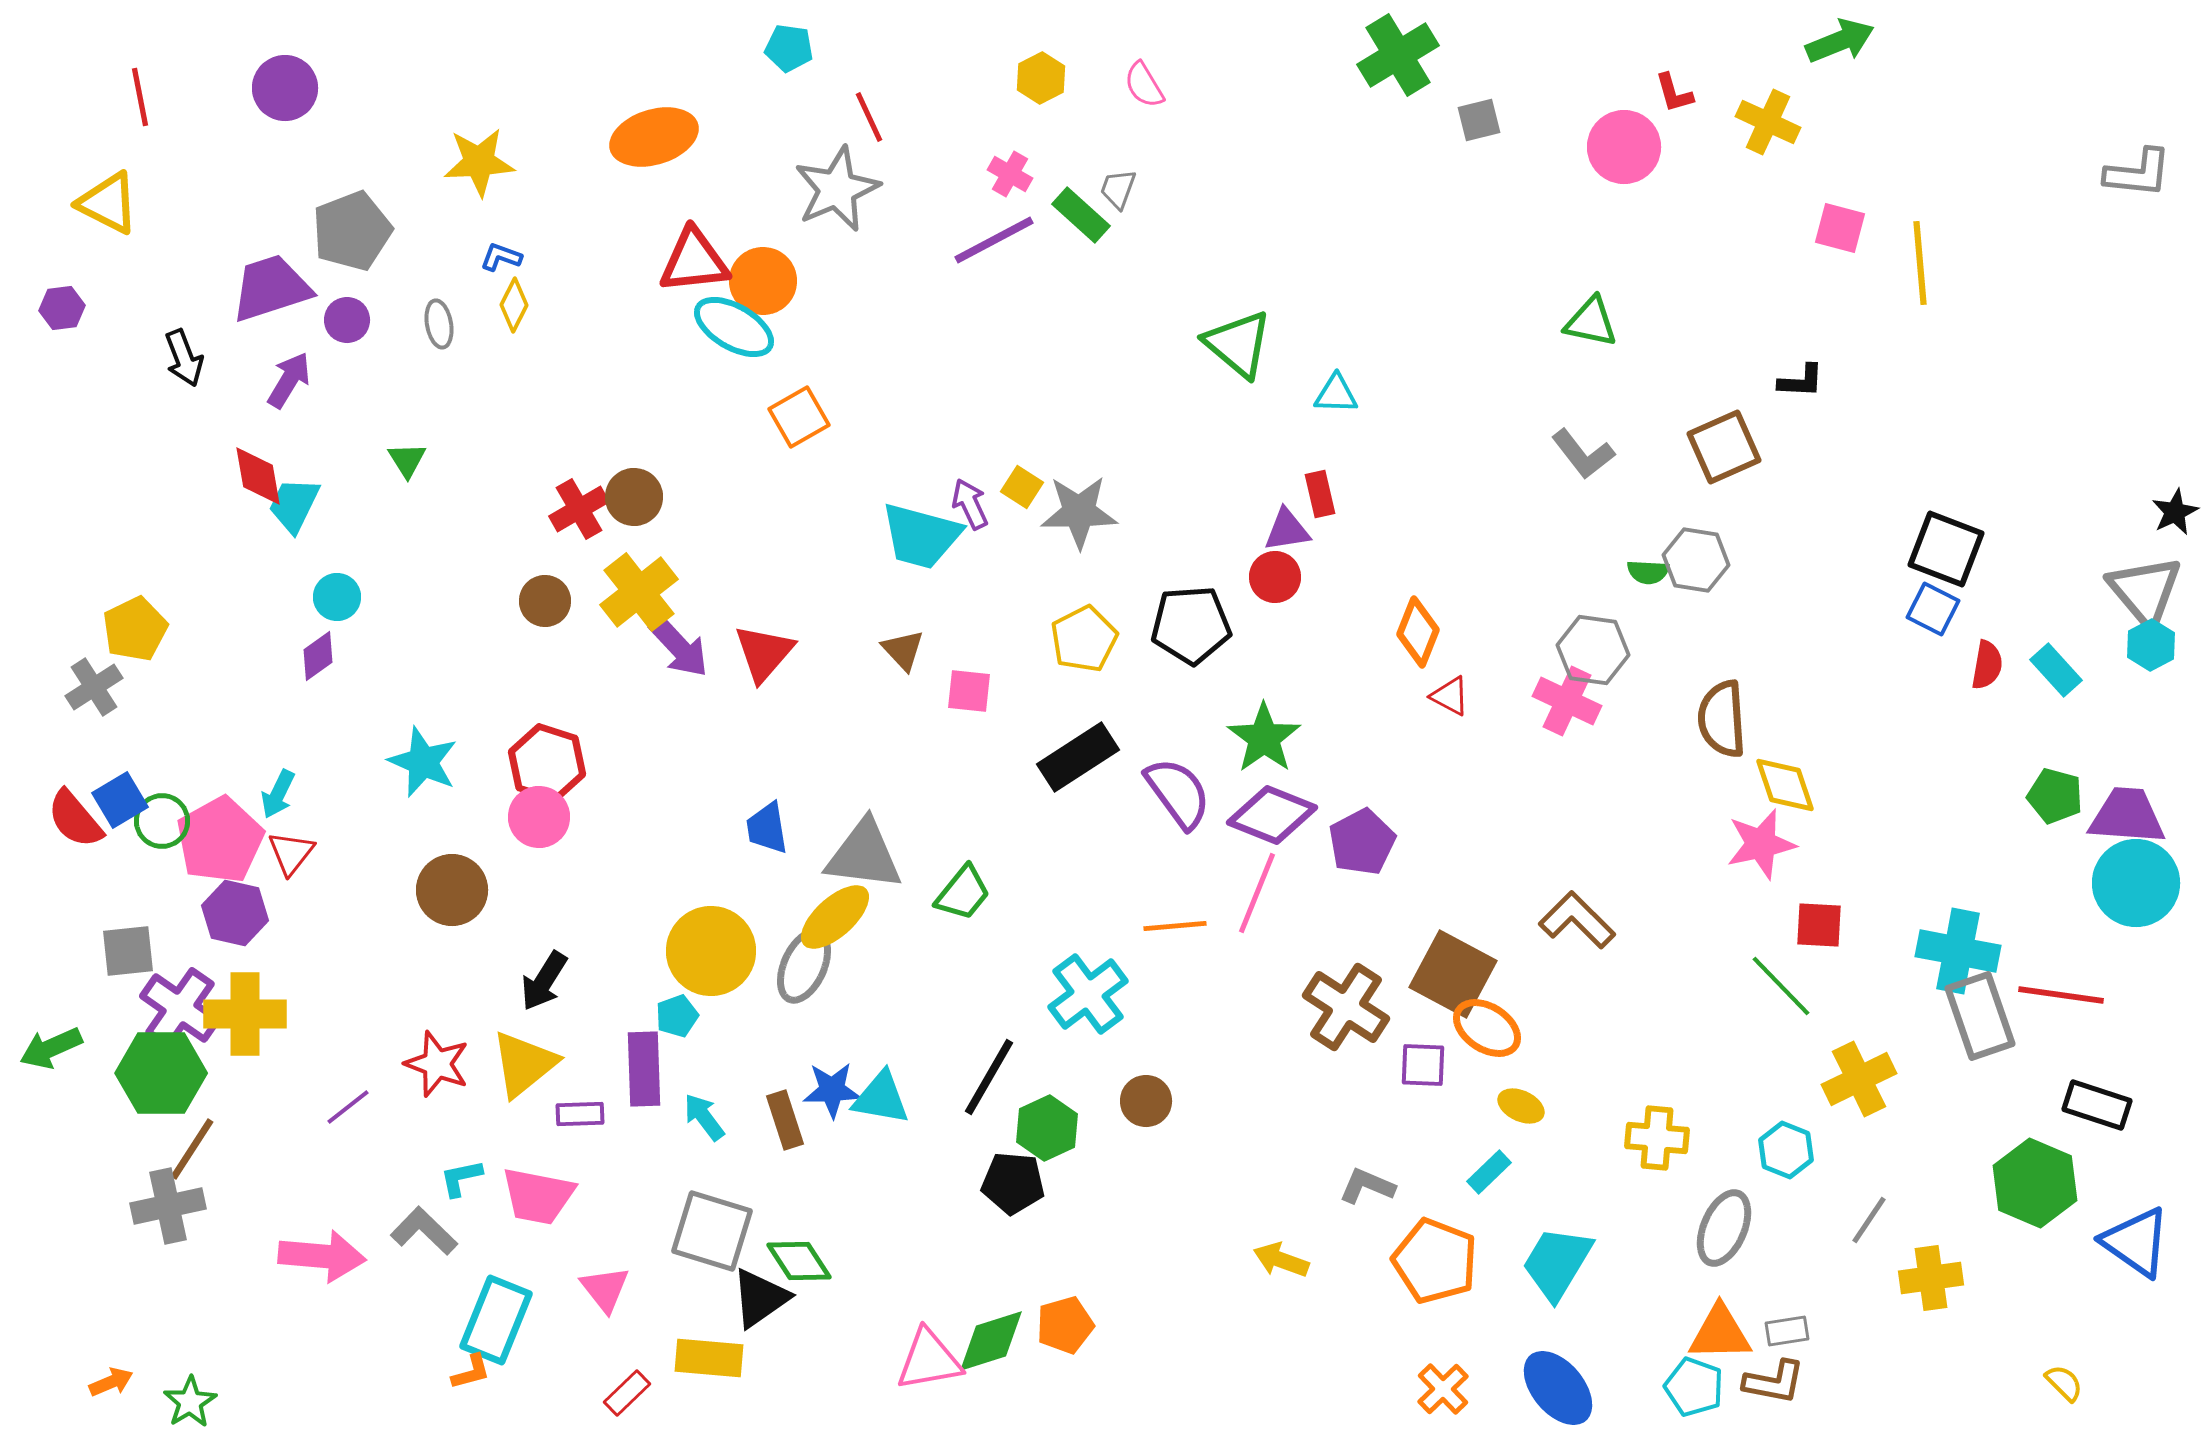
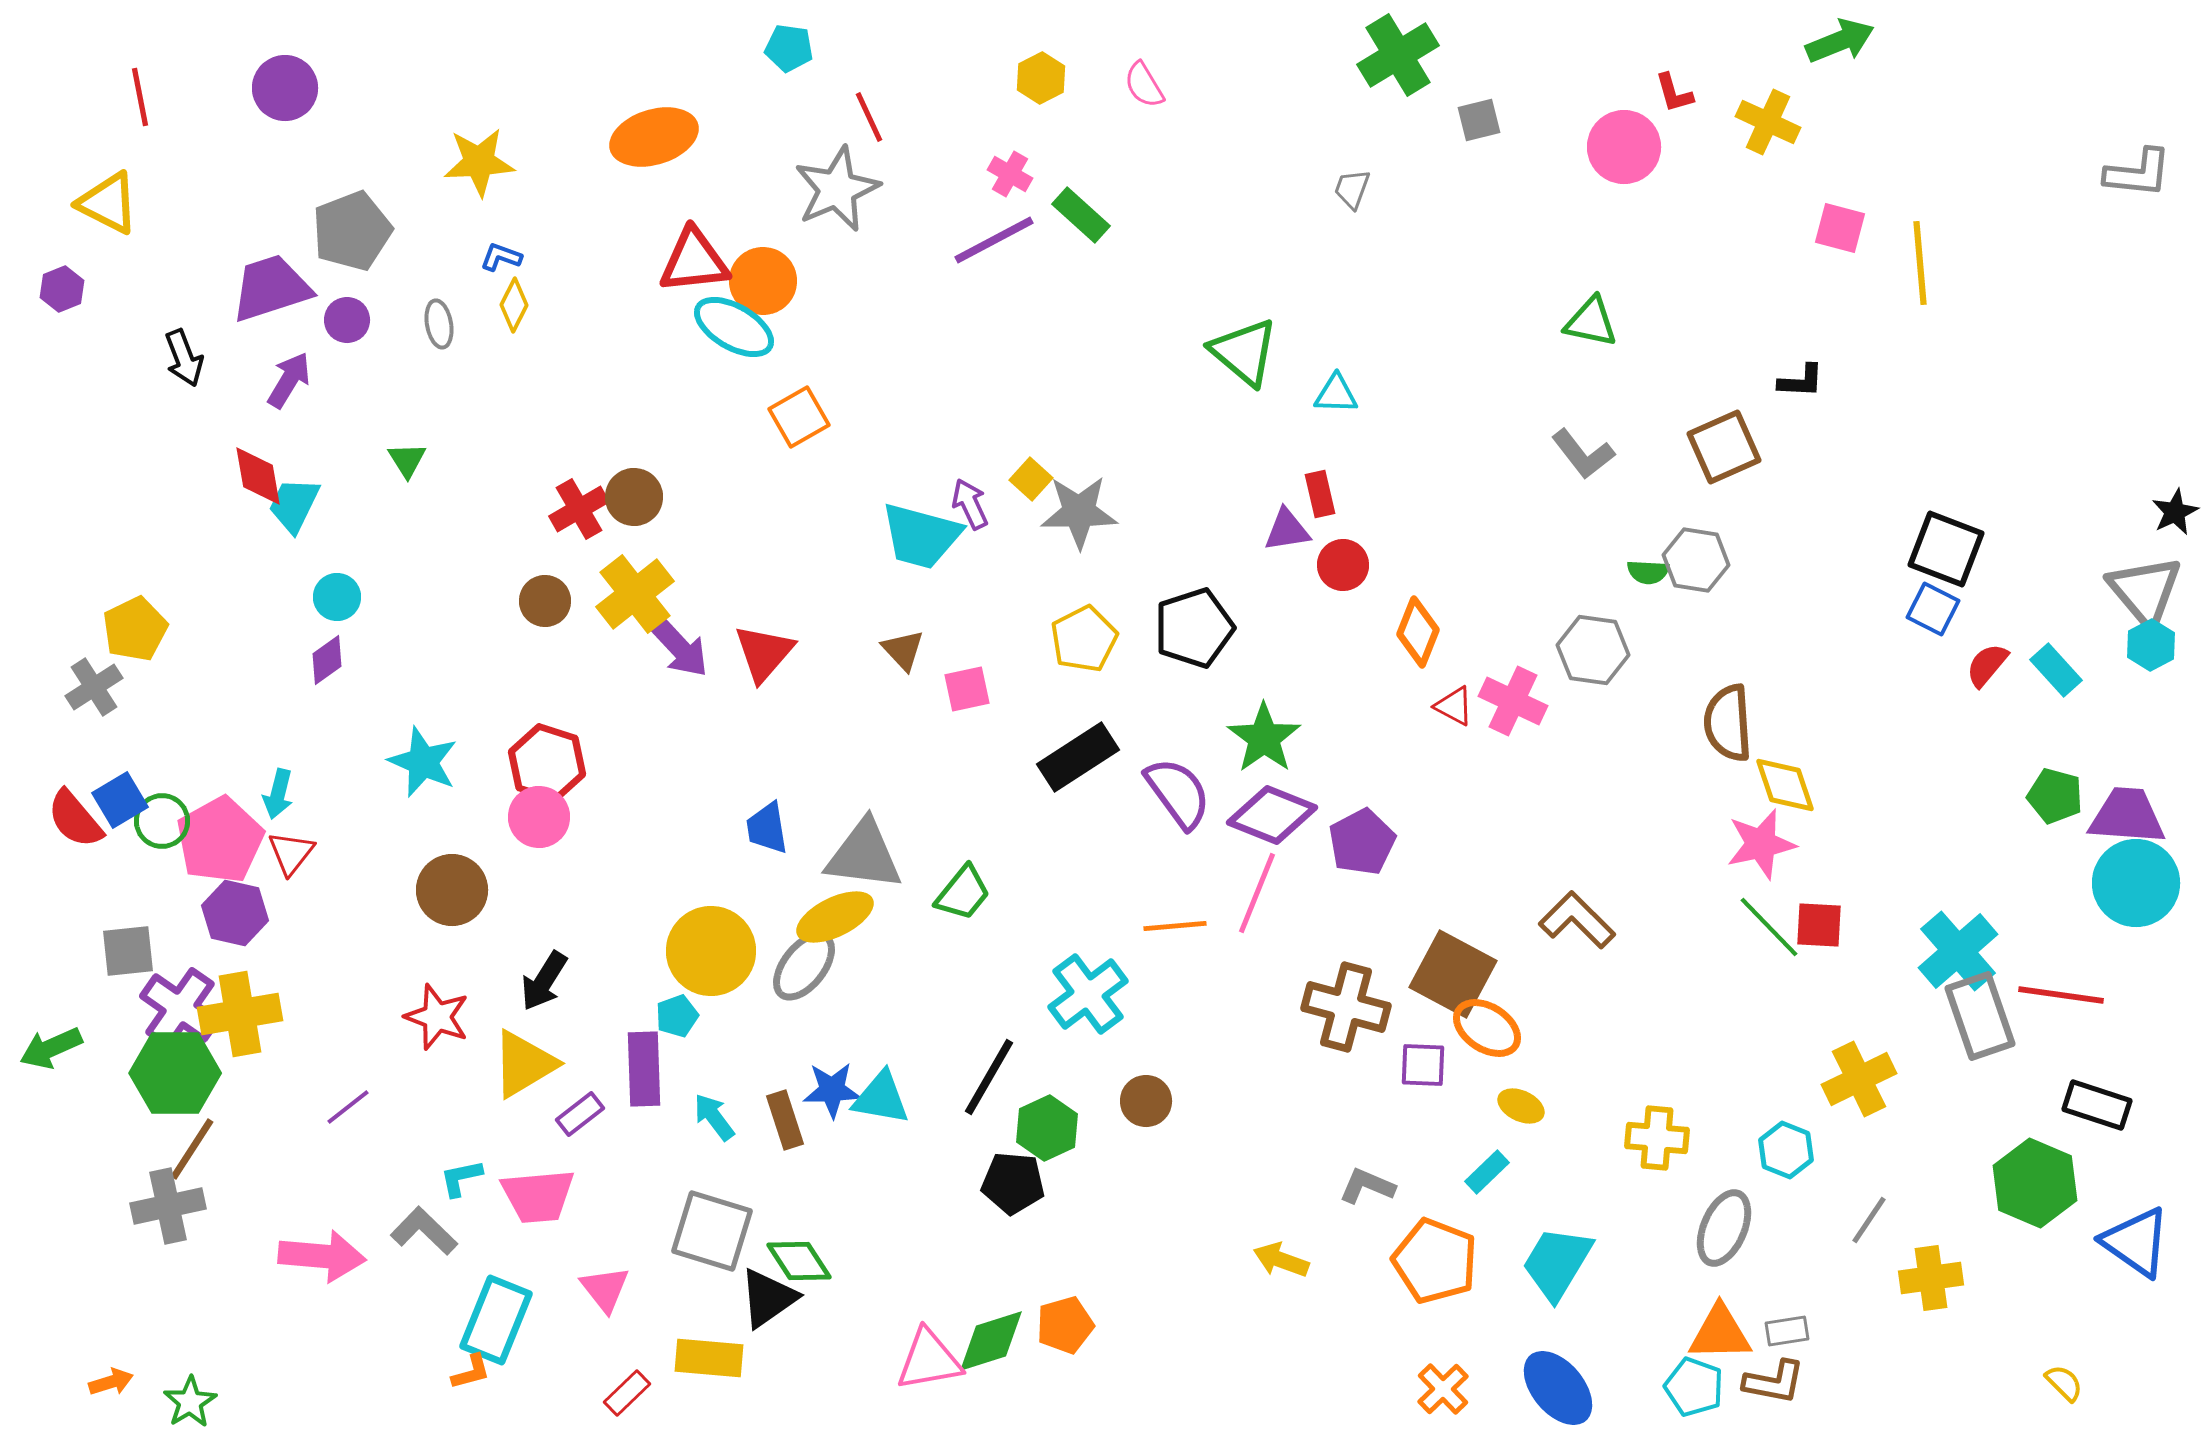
gray trapezoid at (1118, 189): moved 234 px right
purple hexagon at (62, 308): moved 19 px up; rotated 15 degrees counterclockwise
green triangle at (1238, 344): moved 6 px right, 8 px down
yellow square at (1022, 487): moved 9 px right, 8 px up; rotated 9 degrees clockwise
red circle at (1275, 577): moved 68 px right, 12 px up
yellow cross at (639, 592): moved 4 px left, 2 px down
black pentagon at (1191, 625): moved 3 px right, 3 px down; rotated 14 degrees counterclockwise
purple diamond at (318, 656): moved 9 px right, 4 px down
red semicircle at (1987, 665): rotated 150 degrees counterclockwise
pink square at (969, 691): moved 2 px left, 2 px up; rotated 18 degrees counterclockwise
red triangle at (1450, 696): moved 4 px right, 10 px down
pink cross at (1567, 701): moved 54 px left
brown semicircle at (1722, 719): moved 6 px right, 4 px down
cyan arrow at (278, 794): rotated 12 degrees counterclockwise
yellow ellipse at (835, 917): rotated 16 degrees clockwise
cyan cross at (1958, 951): rotated 38 degrees clockwise
gray ellipse at (804, 966): rotated 14 degrees clockwise
green line at (1781, 986): moved 12 px left, 59 px up
brown cross at (1346, 1007): rotated 18 degrees counterclockwise
yellow cross at (245, 1014): moved 5 px left; rotated 10 degrees counterclockwise
red star at (437, 1064): moved 47 px up
yellow triangle at (524, 1064): rotated 8 degrees clockwise
green hexagon at (161, 1073): moved 14 px right
purple rectangle at (580, 1114): rotated 36 degrees counterclockwise
cyan arrow at (704, 1117): moved 10 px right
cyan rectangle at (1489, 1172): moved 2 px left
pink trapezoid at (538, 1196): rotated 16 degrees counterclockwise
black triangle at (760, 1298): moved 8 px right
orange arrow at (111, 1382): rotated 6 degrees clockwise
